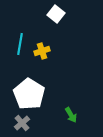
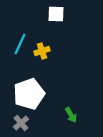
white square: rotated 36 degrees counterclockwise
cyan line: rotated 15 degrees clockwise
white pentagon: rotated 20 degrees clockwise
gray cross: moved 1 px left
